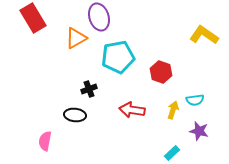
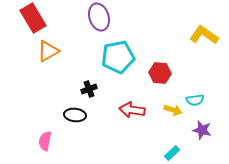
orange triangle: moved 28 px left, 13 px down
red hexagon: moved 1 px left, 1 px down; rotated 15 degrees counterclockwise
yellow arrow: rotated 90 degrees clockwise
purple star: moved 3 px right, 1 px up
